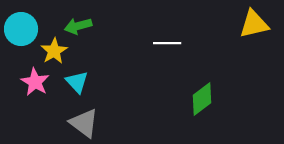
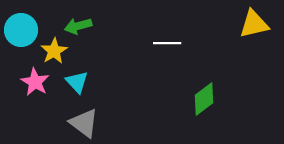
cyan circle: moved 1 px down
green diamond: moved 2 px right
